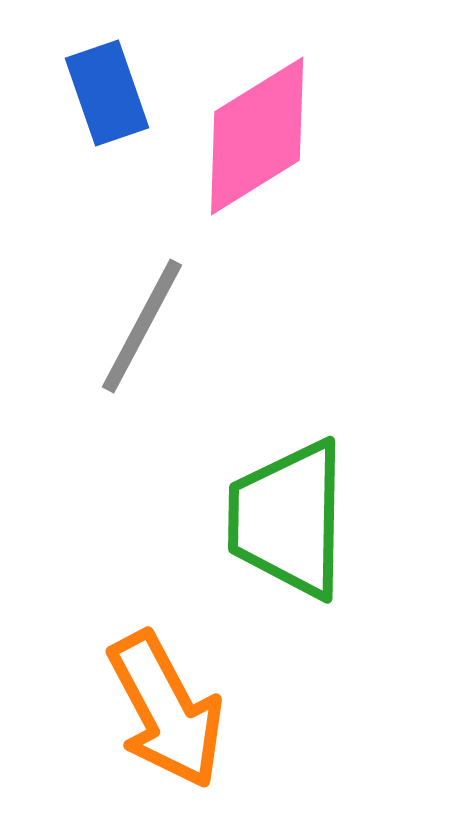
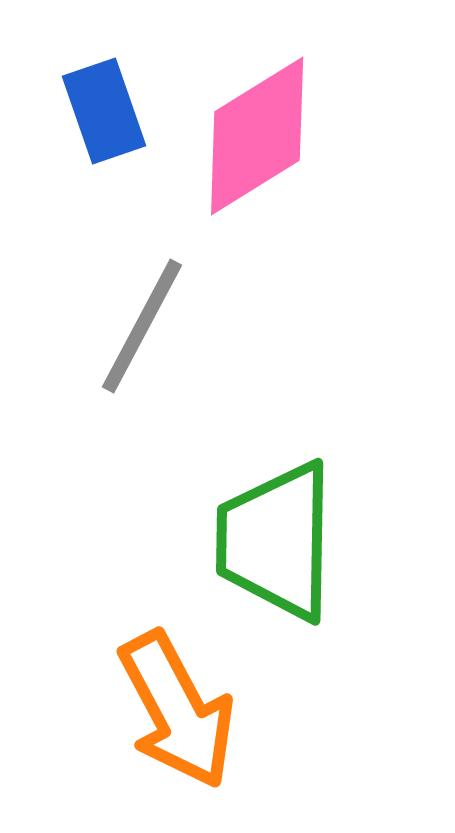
blue rectangle: moved 3 px left, 18 px down
green trapezoid: moved 12 px left, 22 px down
orange arrow: moved 11 px right
